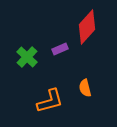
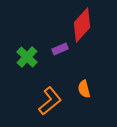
red diamond: moved 5 px left, 2 px up
orange semicircle: moved 1 px left, 1 px down
orange L-shape: rotated 24 degrees counterclockwise
